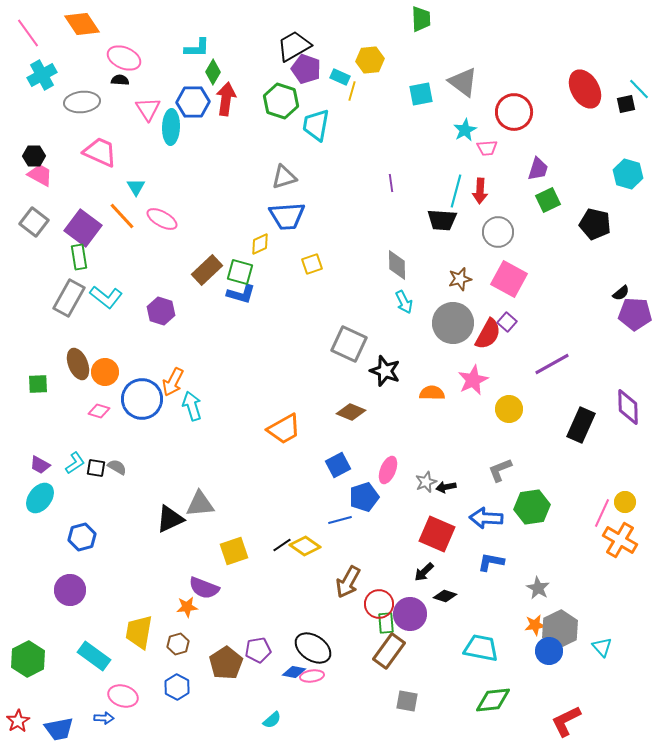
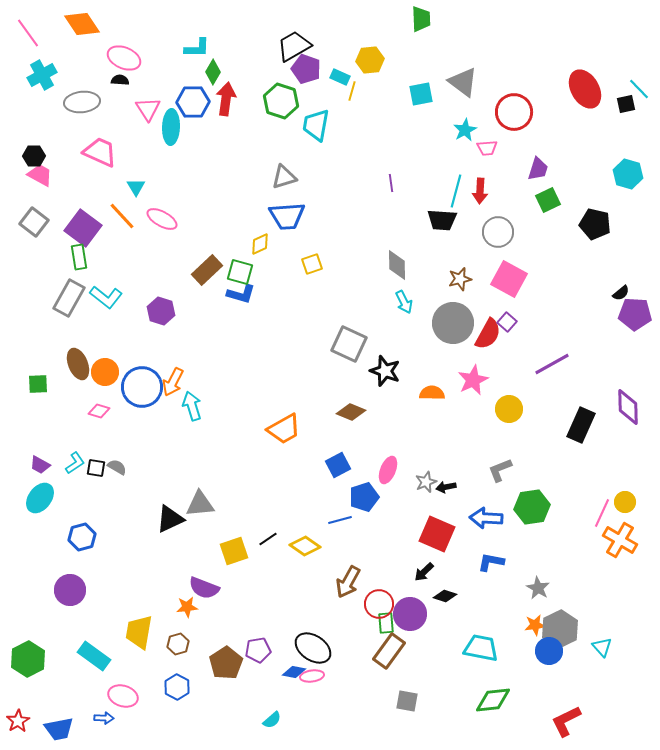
blue circle at (142, 399): moved 12 px up
black line at (282, 545): moved 14 px left, 6 px up
